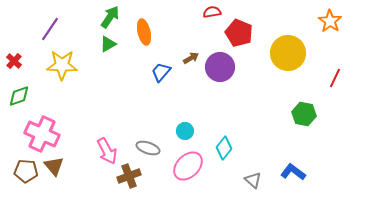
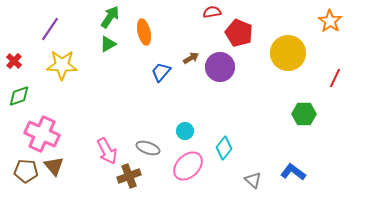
green hexagon: rotated 10 degrees counterclockwise
